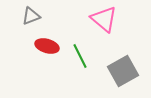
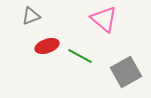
red ellipse: rotated 35 degrees counterclockwise
green line: rotated 35 degrees counterclockwise
gray square: moved 3 px right, 1 px down
